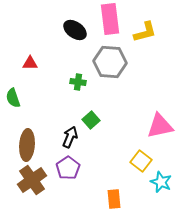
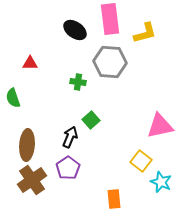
yellow L-shape: moved 1 px down
